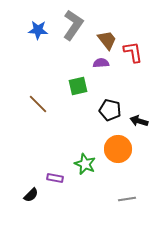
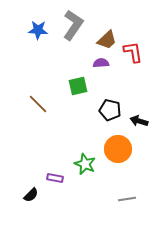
brown trapezoid: rotated 85 degrees clockwise
